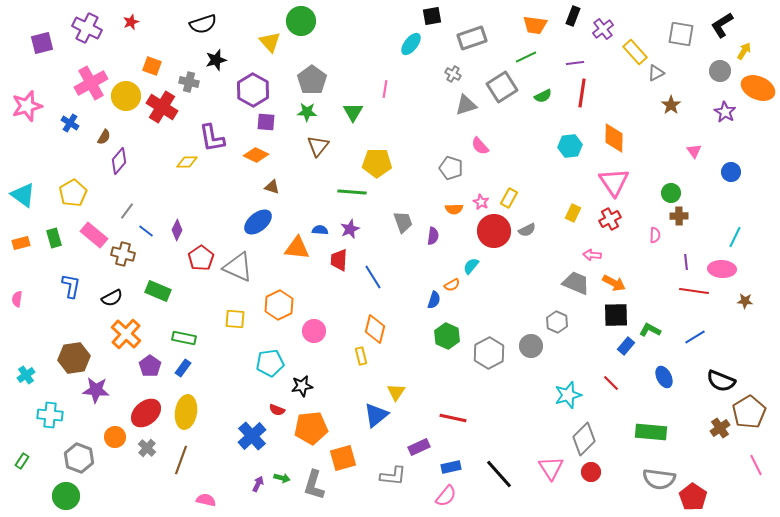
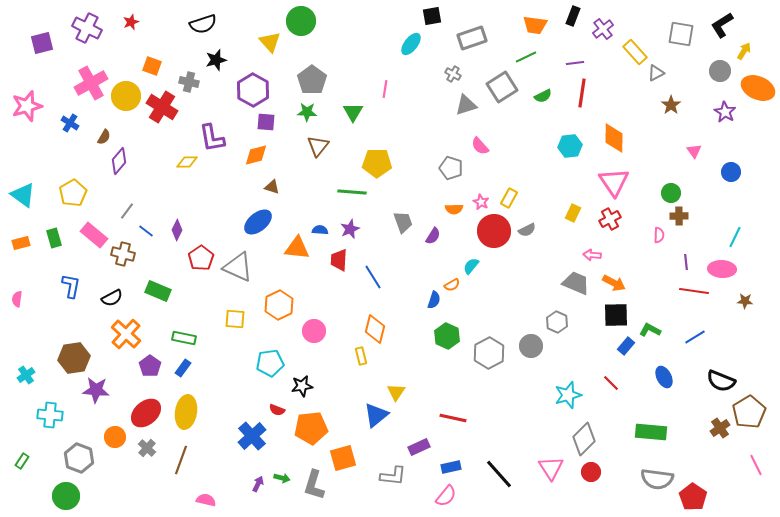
orange diamond at (256, 155): rotated 40 degrees counterclockwise
pink semicircle at (655, 235): moved 4 px right
purple semicircle at (433, 236): rotated 24 degrees clockwise
gray semicircle at (659, 479): moved 2 px left
